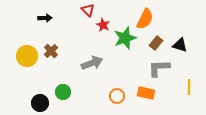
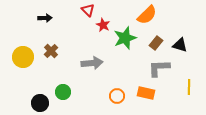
orange semicircle: moved 2 px right, 4 px up; rotated 20 degrees clockwise
yellow circle: moved 4 px left, 1 px down
gray arrow: rotated 15 degrees clockwise
